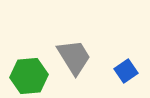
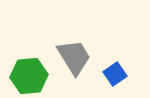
blue square: moved 11 px left, 3 px down
